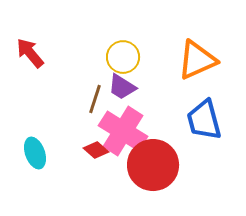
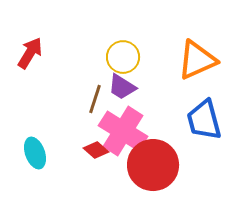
red arrow: rotated 72 degrees clockwise
